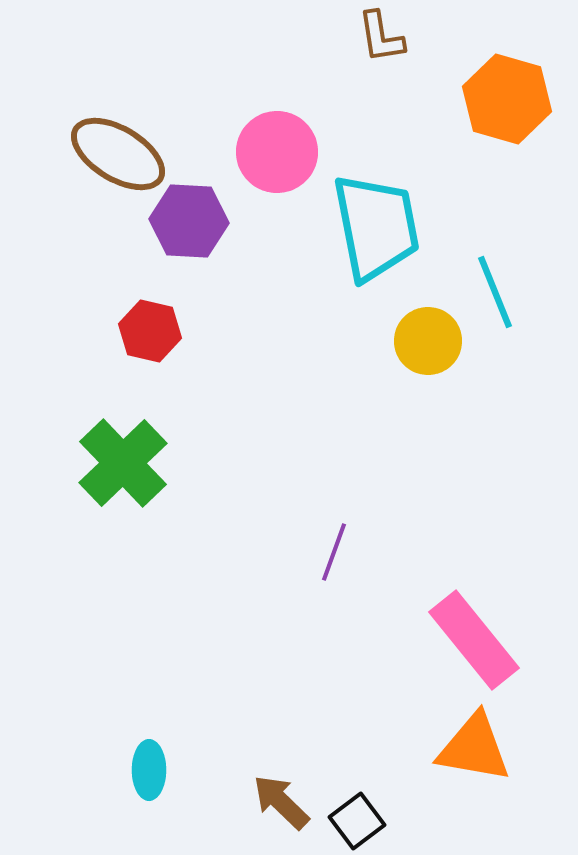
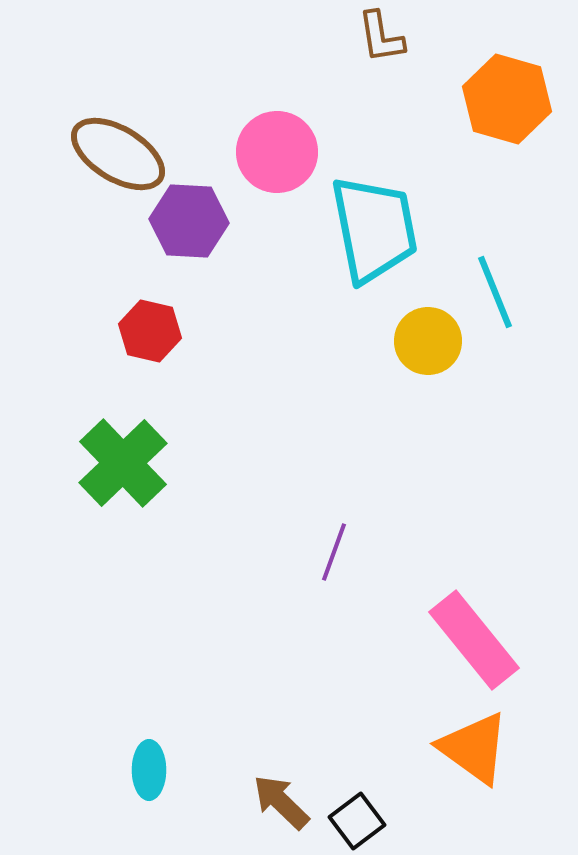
cyan trapezoid: moved 2 px left, 2 px down
orange triangle: rotated 26 degrees clockwise
